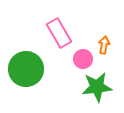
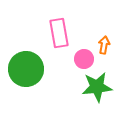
pink rectangle: rotated 20 degrees clockwise
pink circle: moved 1 px right
